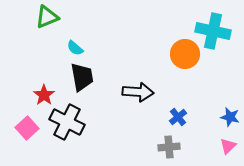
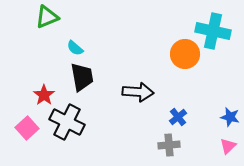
gray cross: moved 2 px up
